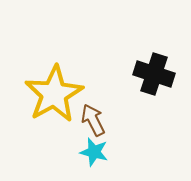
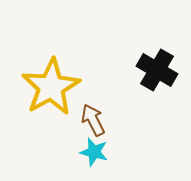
black cross: moved 3 px right, 4 px up; rotated 12 degrees clockwise
yellow star: moved 3 px left, 7 px up
